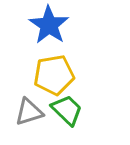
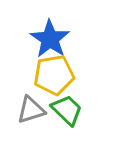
blue star: moved 1 px right, 14 px down
gray triangle: moved 2 px right, 2 px up
